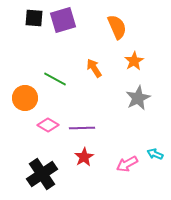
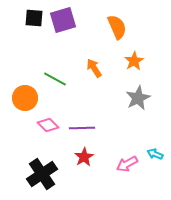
pink diamond: rotated 15 degrees clockwise
